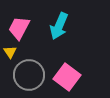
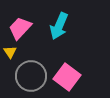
pink trapezoid: moved 1 px right; rotated 15 degrees clockwise
gray circle: moved 2 px right, 1 px down
